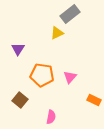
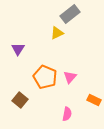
orange pentagon: moved 3 px right, 2 px down; rotated 15 degrees clockwise
pink semicircle: moved 16 px right, 3 px up
